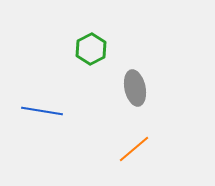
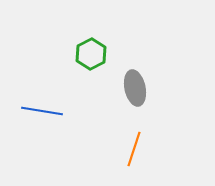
green hexagon: moved 5 px down
orange line: rotated 32 degrees counterclockwise
